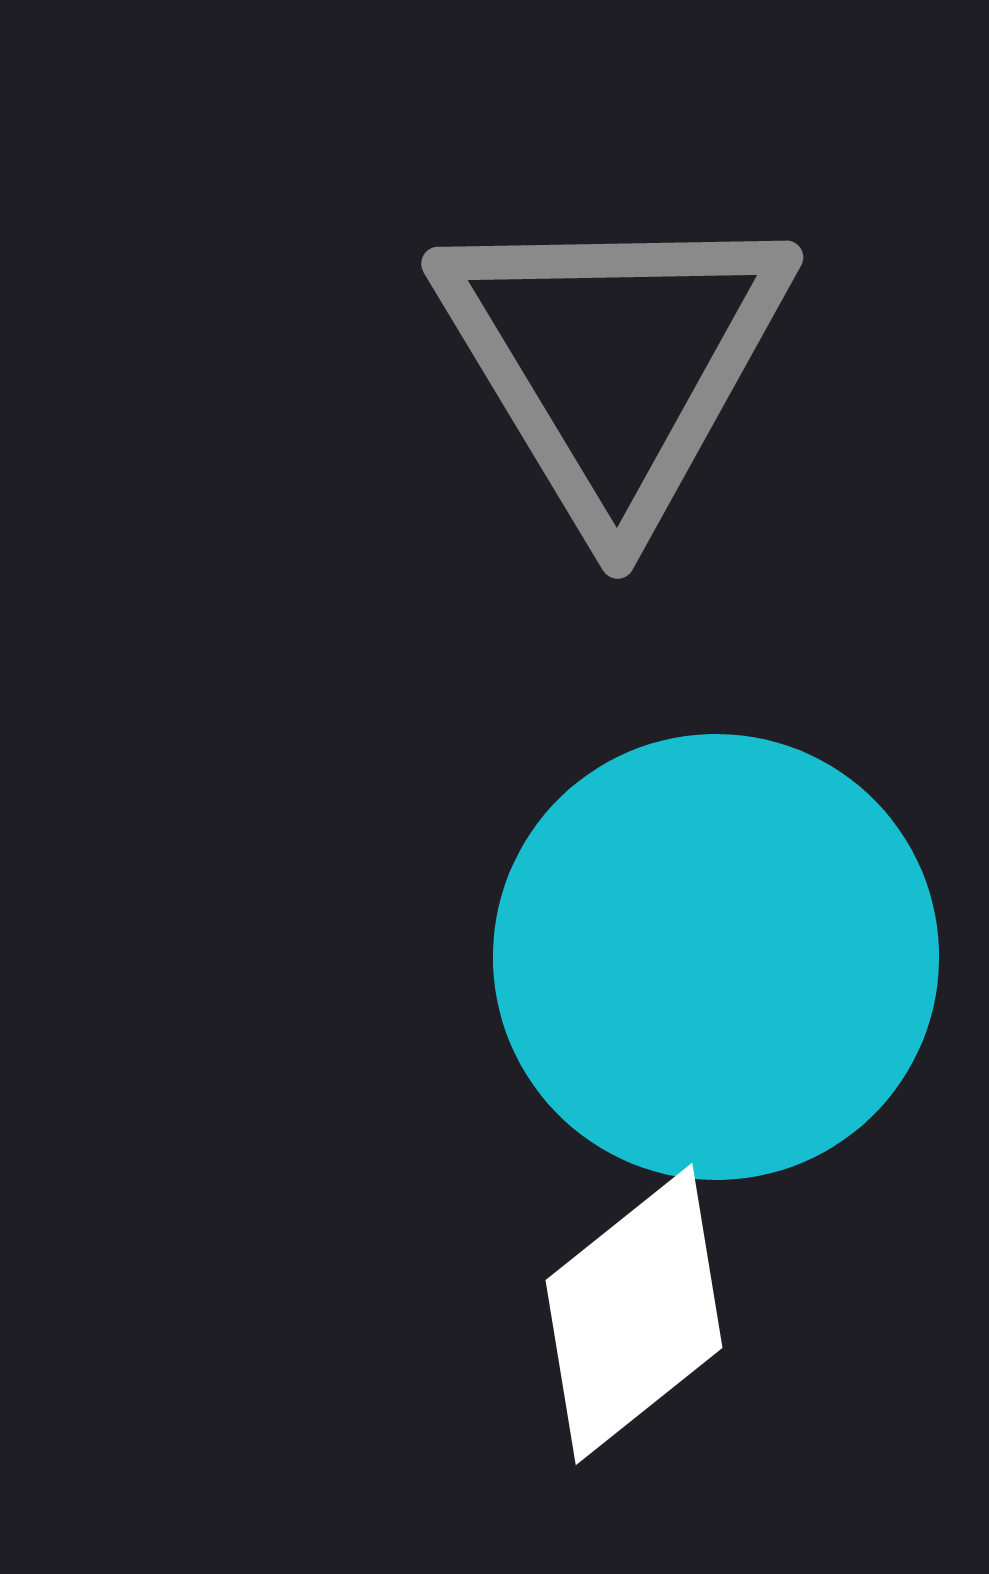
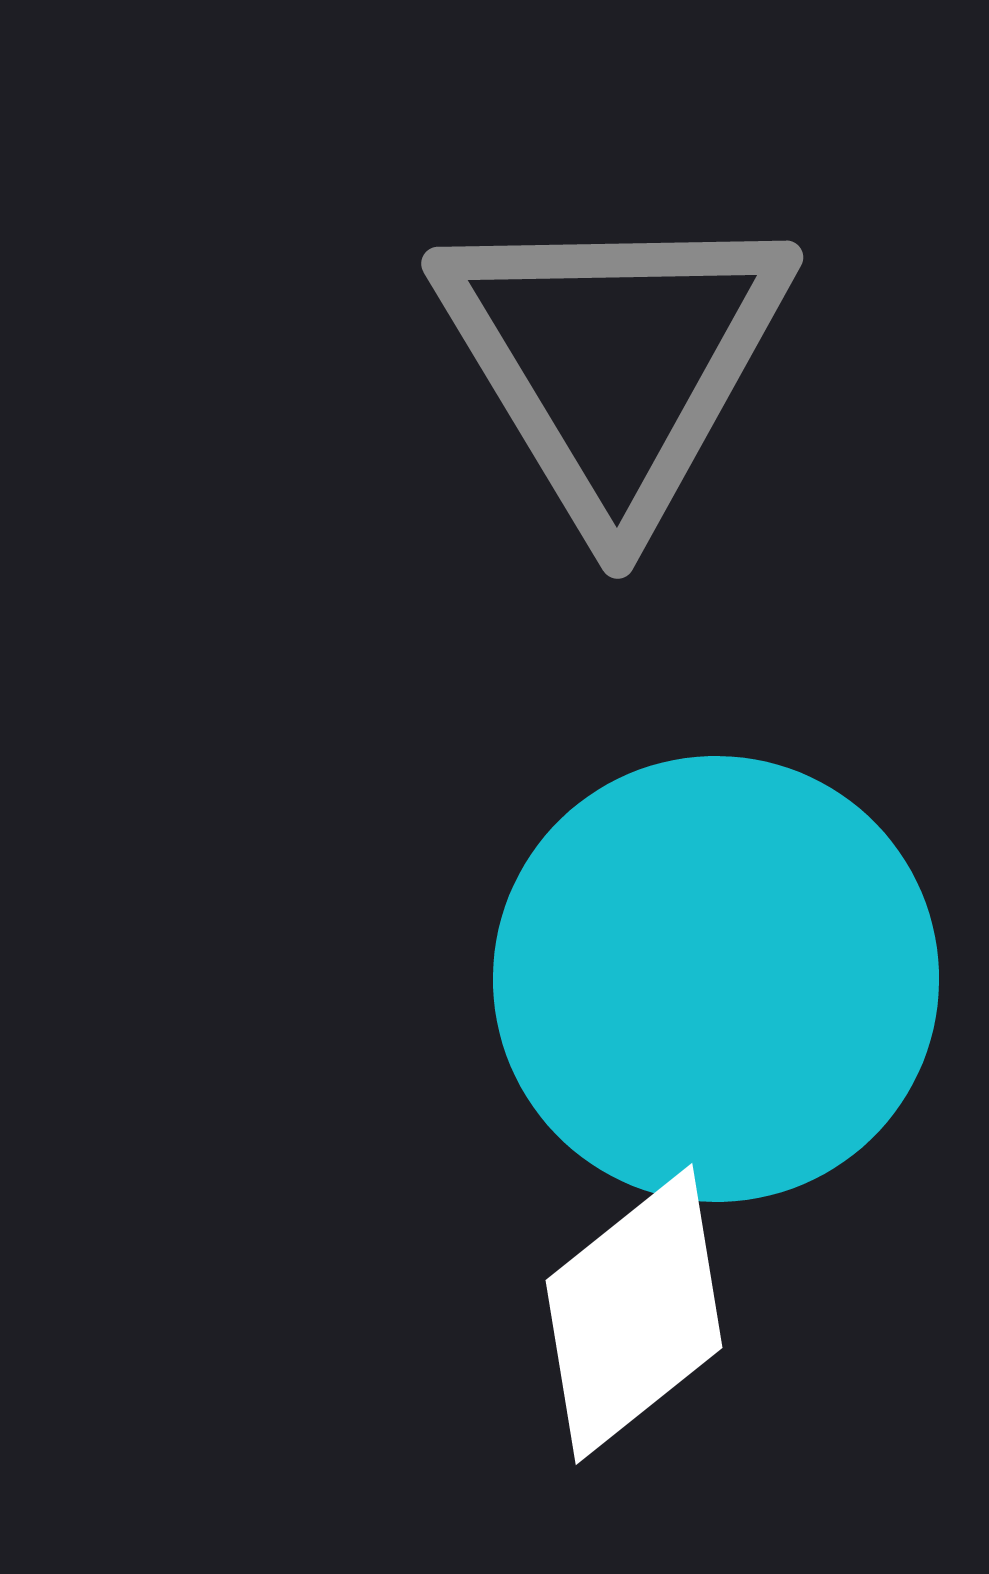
cyan circle: moved 22 px down
